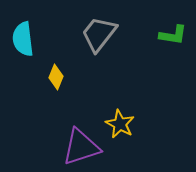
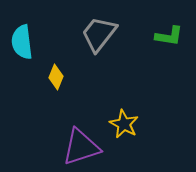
green L-shape: moved 4 px left, 1 px down
cyan semicircle: moved 1 px left, 3 px down
yellow star: moved 4 px right
